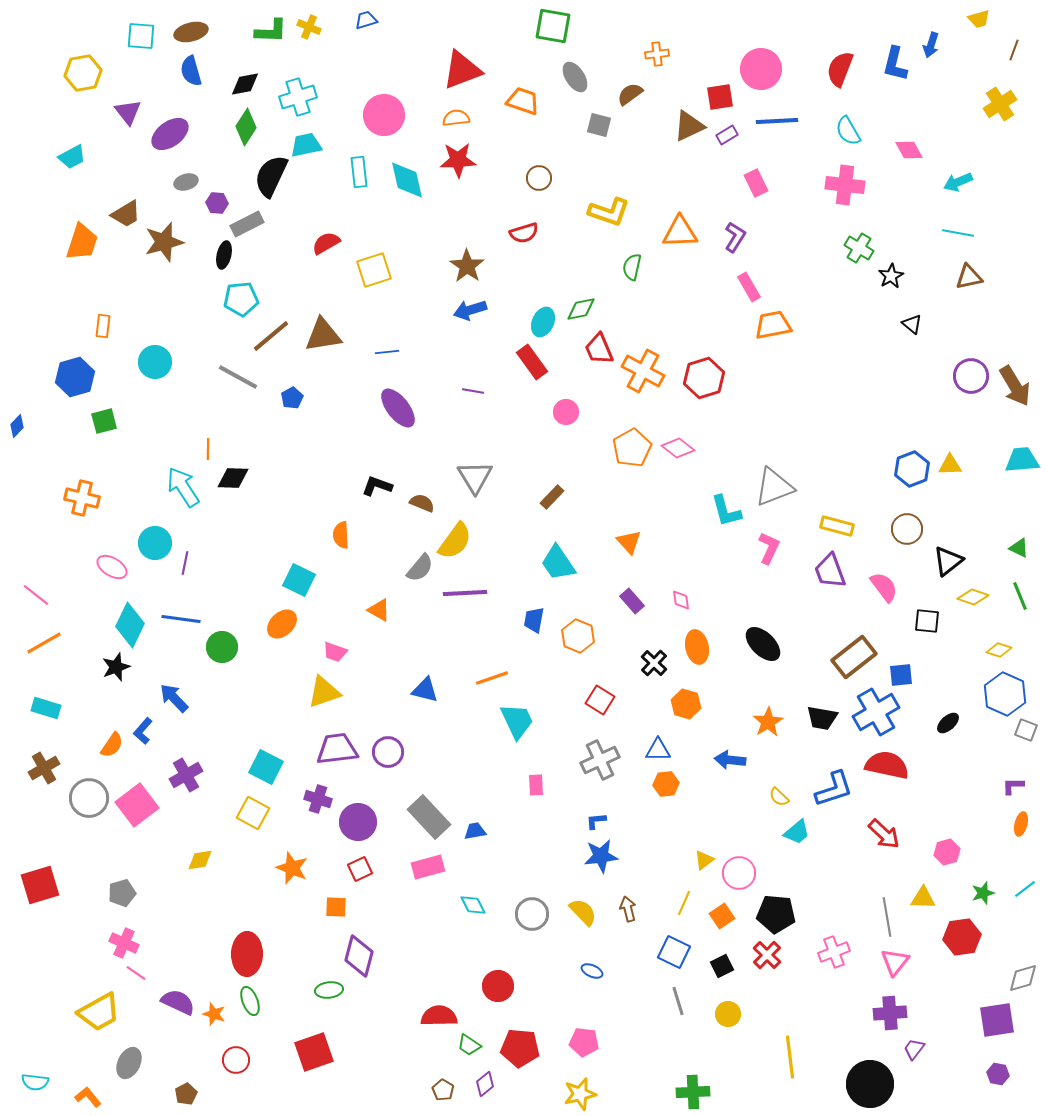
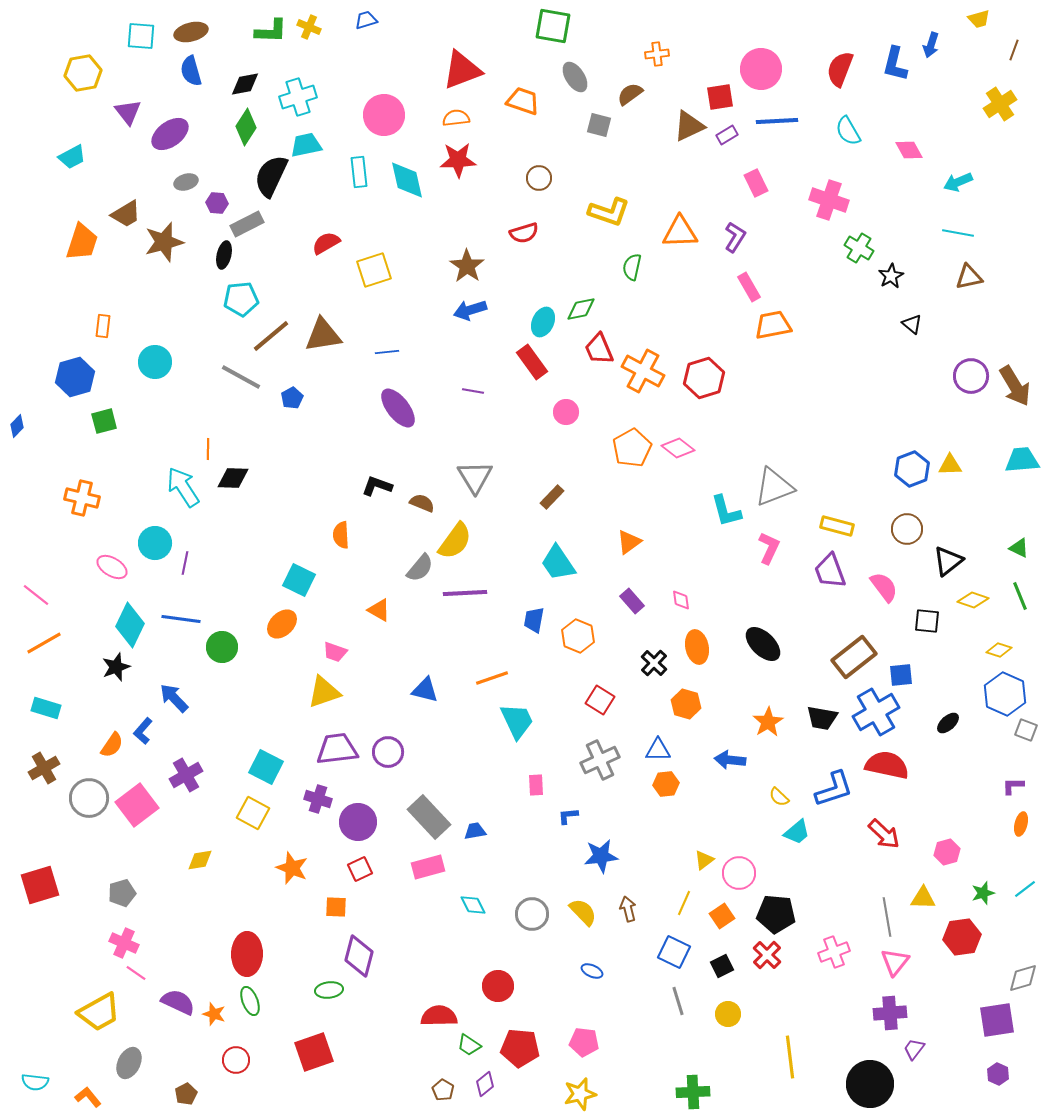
pink cross at (845, 185): moved 16 px left, 15 px down; rotated 12 degrees clockwise
gray line at (238, 377): moved 3 px right
orange triangle at (629, 542): rotated 36 degrees clockwise
yellow diamond at (973, 597): moved 3 px down
blue L-shape at (596, 821): moved 28 px left, 5 px up
purple hexagon at (998, 1074): rotated 15 degrees clockwise
